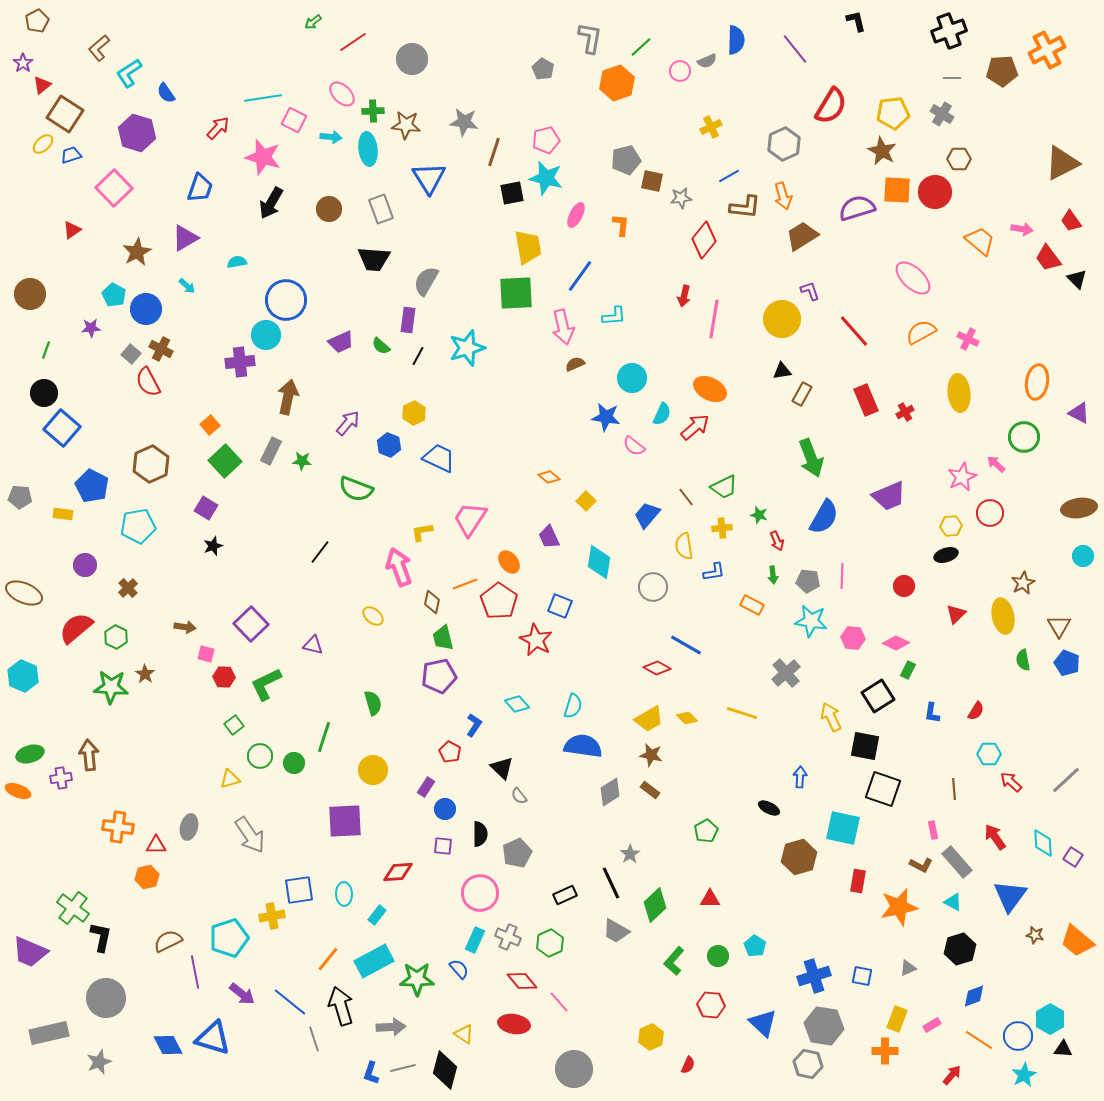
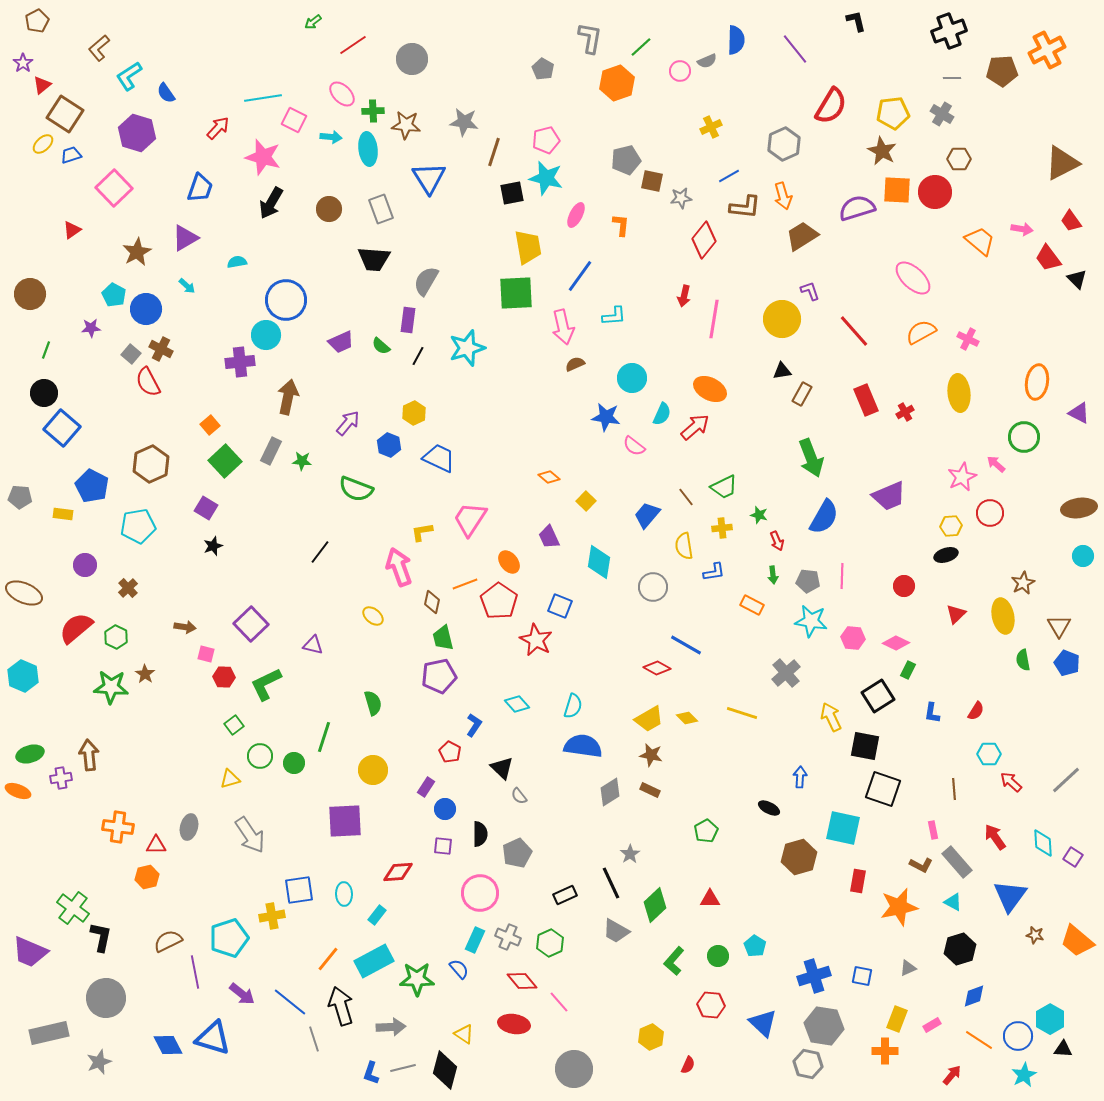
red line at (353, 42): moved 3 px down
cyan L-shape at (129, 73): moved 3 px down
brown rectangle at (650, 790): rotated 12 degrees counterclockwise
